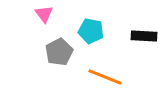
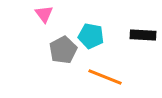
cyan pentagon: moved 5 px down
black rectangle: moved 1 px left, 1 px up
gray pentagon: moved 4 px right, 2 px up
